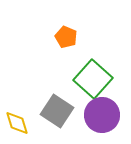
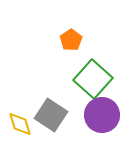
orange pentagon: moved 5 px right, 3 px down; rotated 15 degrees clockwise
gray square: moved 6 px left, 4 px down
yellow diamond: moved 3 px right, 1 px down
